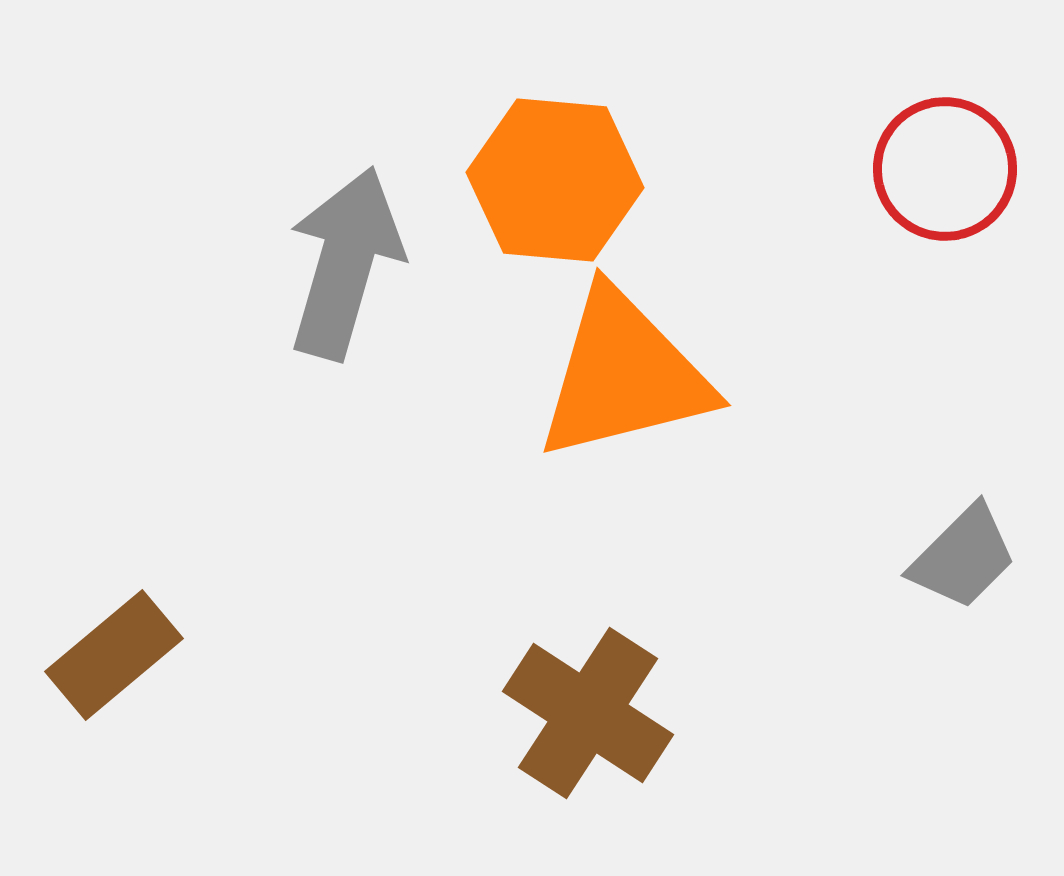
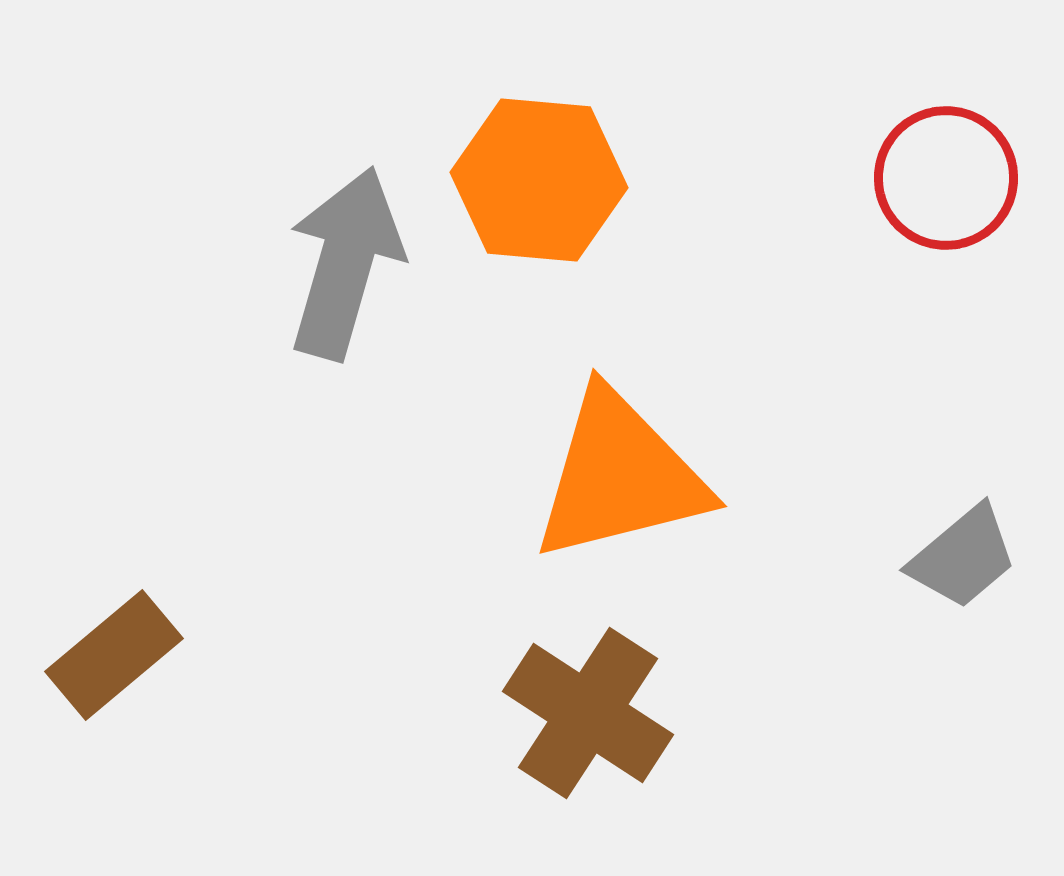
red circle: moved 1 px right, 9 px down
orange hexagon: moved 16 px left
orange triangle: moved 4 px left, 101 px down
gray trapezoid: rotated 5 degrees clockwise
